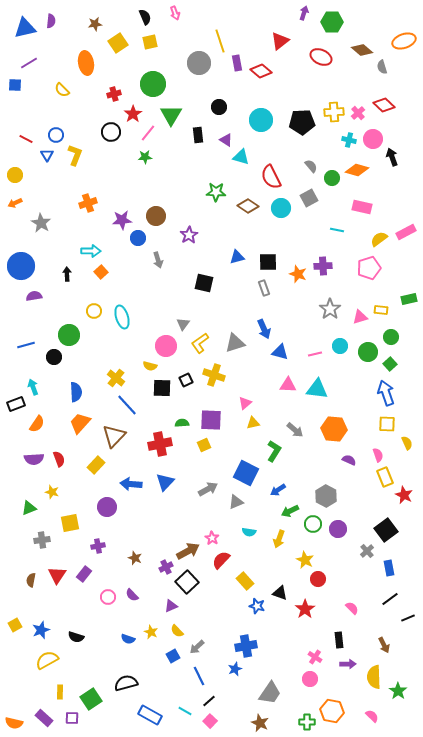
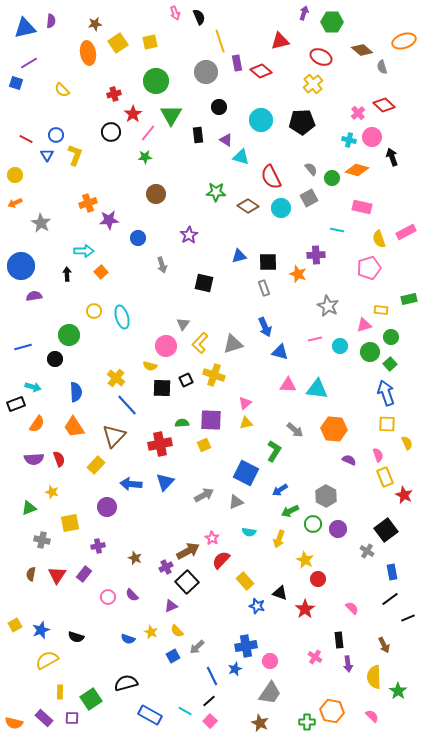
black semicircle at (145, 17): moved 54 px right
red triangle at (280, 41): rotated 24 degrees clockwise
orange ellipse at (86, 63): moved 2 px right, 10 px up
gray circle at (199, 63): moved 7 px right, 9 px down
green circle at (153, 84): moved 3 px right, 3 px up
blue square at (15, 85): moved 1 px right, 2 px up; rotated 16 degrees clockwise
yellow cross at (334, 112): moved 21 px left, 28 px up; rotated 36 degrees counterclockwise
pink circle at (373, 139): moved 1 px left, 2 px up
gray semicircle at (311, 166): moved 3 px down
brown circle at (156, 216): moved 22 px up
purple star at (122, 220): moved 13 px left
yellow semicircle at (379, 239): rotated 72 degrees counterclockwise
cyan arrow at (91, 251): moved 7 px left
blue triangle at (237, 257): moved 2 px right, 1 px up
gray arrow at (158, 260): moved 4 px right, 5 px down
purple cross at (323, 266): moved 7 px left, 11 px up
gray star at (330, 309): moved 2 px left, 3 px up; rotated 10 degrees counterclockwise
pink triangle at (360, 317): moved 4 px right, 8 px down
blue arrow at (264, 329): moved 1 px right, 2 px up
yellow L-shape at (200, 343): rotated 10 degrees counterclockwise
gray triangle at (235, 343): moved 2 px left, 1 px down
blue line at (26, 345): moved 3 px left, 2 px down
green circle at (368, 352): moved 2 px right
pink line at (315, 354): moved 15 px up
black circle at (54, 357): moved 1 px right, 2 px down
cyan arrow at (33, 387): rotated 126 degrees clockwise
orange trapezoid at (80, 423): moved 6 px left, 4 px down; rotated 75 degrees counterclockwise
yellow triangle at (253, 423): moved 7 px left
gray arrow at (208, 489): moved 4 px left, 6 px down
blue arrow at (278, 490): moved 2 px right
gray cross at (42, 540): rotated 21 degrees clockwise
gray cross at (367, 551): rotated 16 degrees counterclockwise
blue rectangle at (389, 568): moved 3 px right, 4 px down
brown semicircle at (31, 580): moved 6 px up
purple arrow at (348, 664): rotated 84 degrees clockwise
blue line at (199, 676): moved 13 px right
pink circle at (310, 679): moved 40 px left, 18 px up
